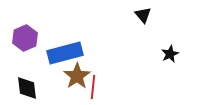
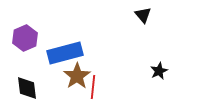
black star: moved 11 px left, 17 px down
